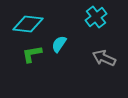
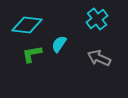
cyan cross: moved 1 px right, 2 px down
cyan diamond: moved 1 px left, 1 px down
gray arrow: moved 5 px left
